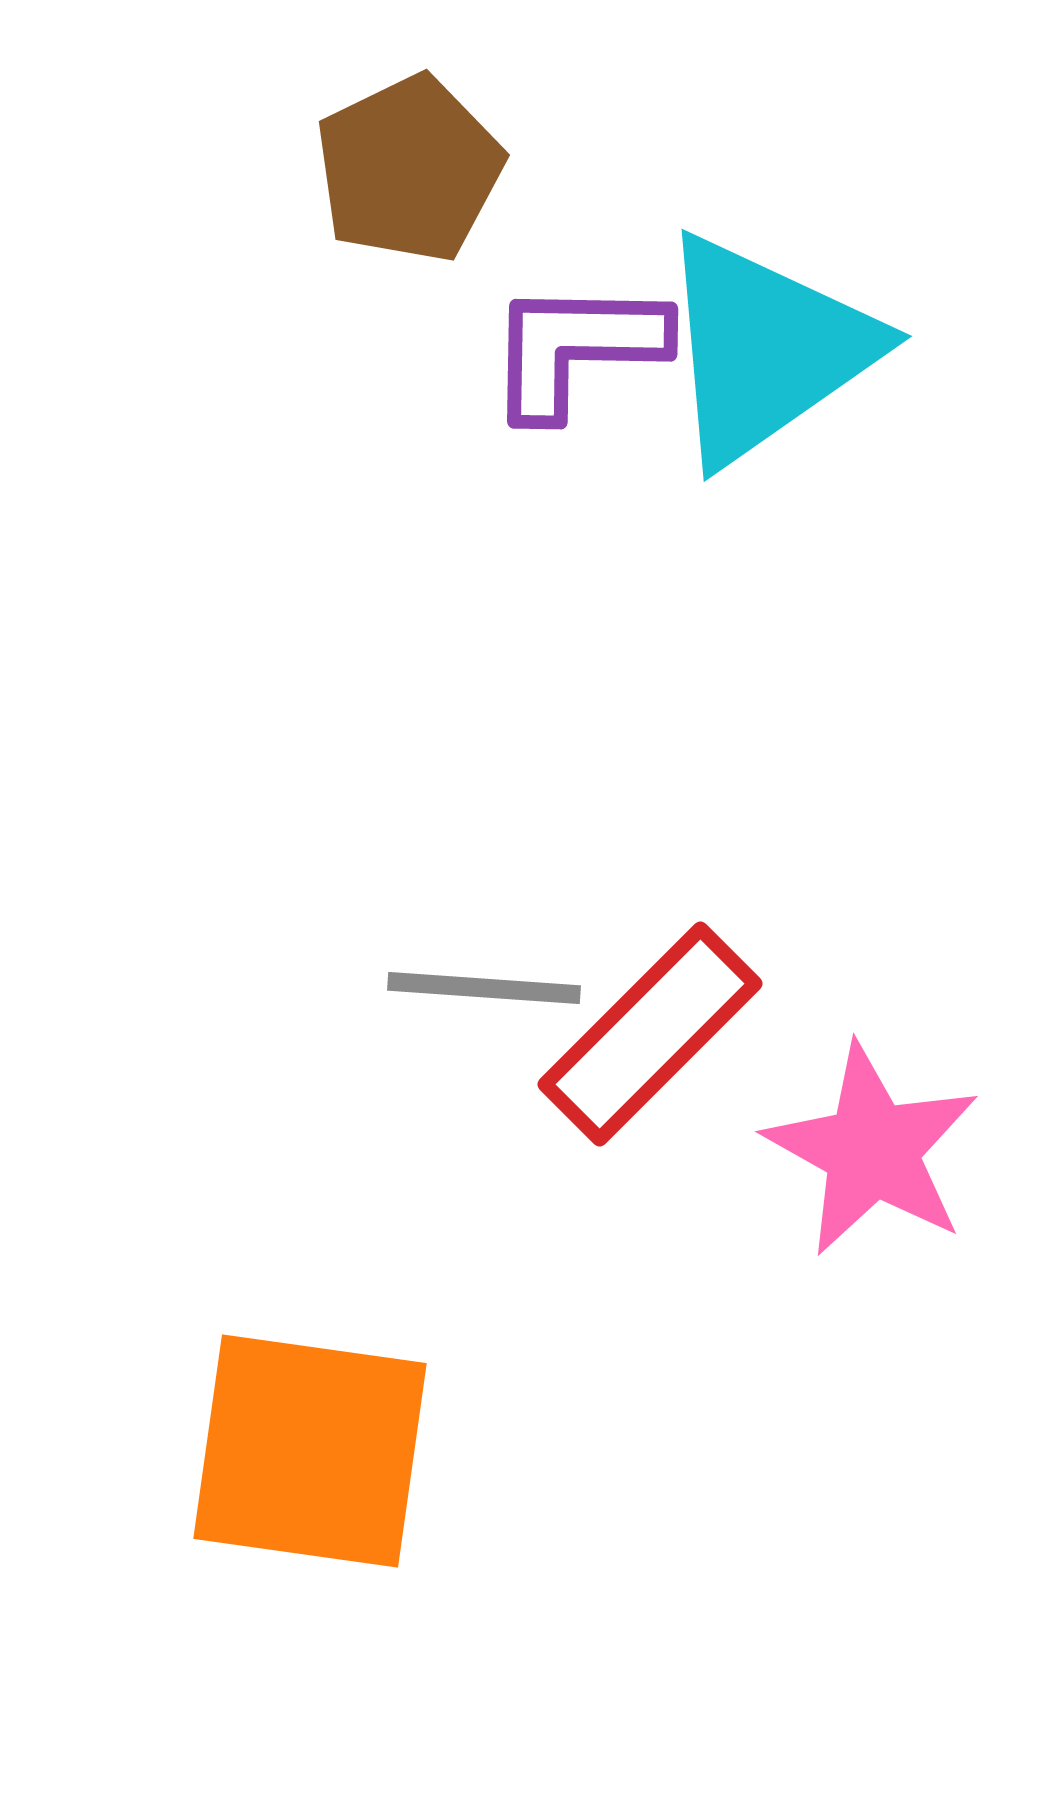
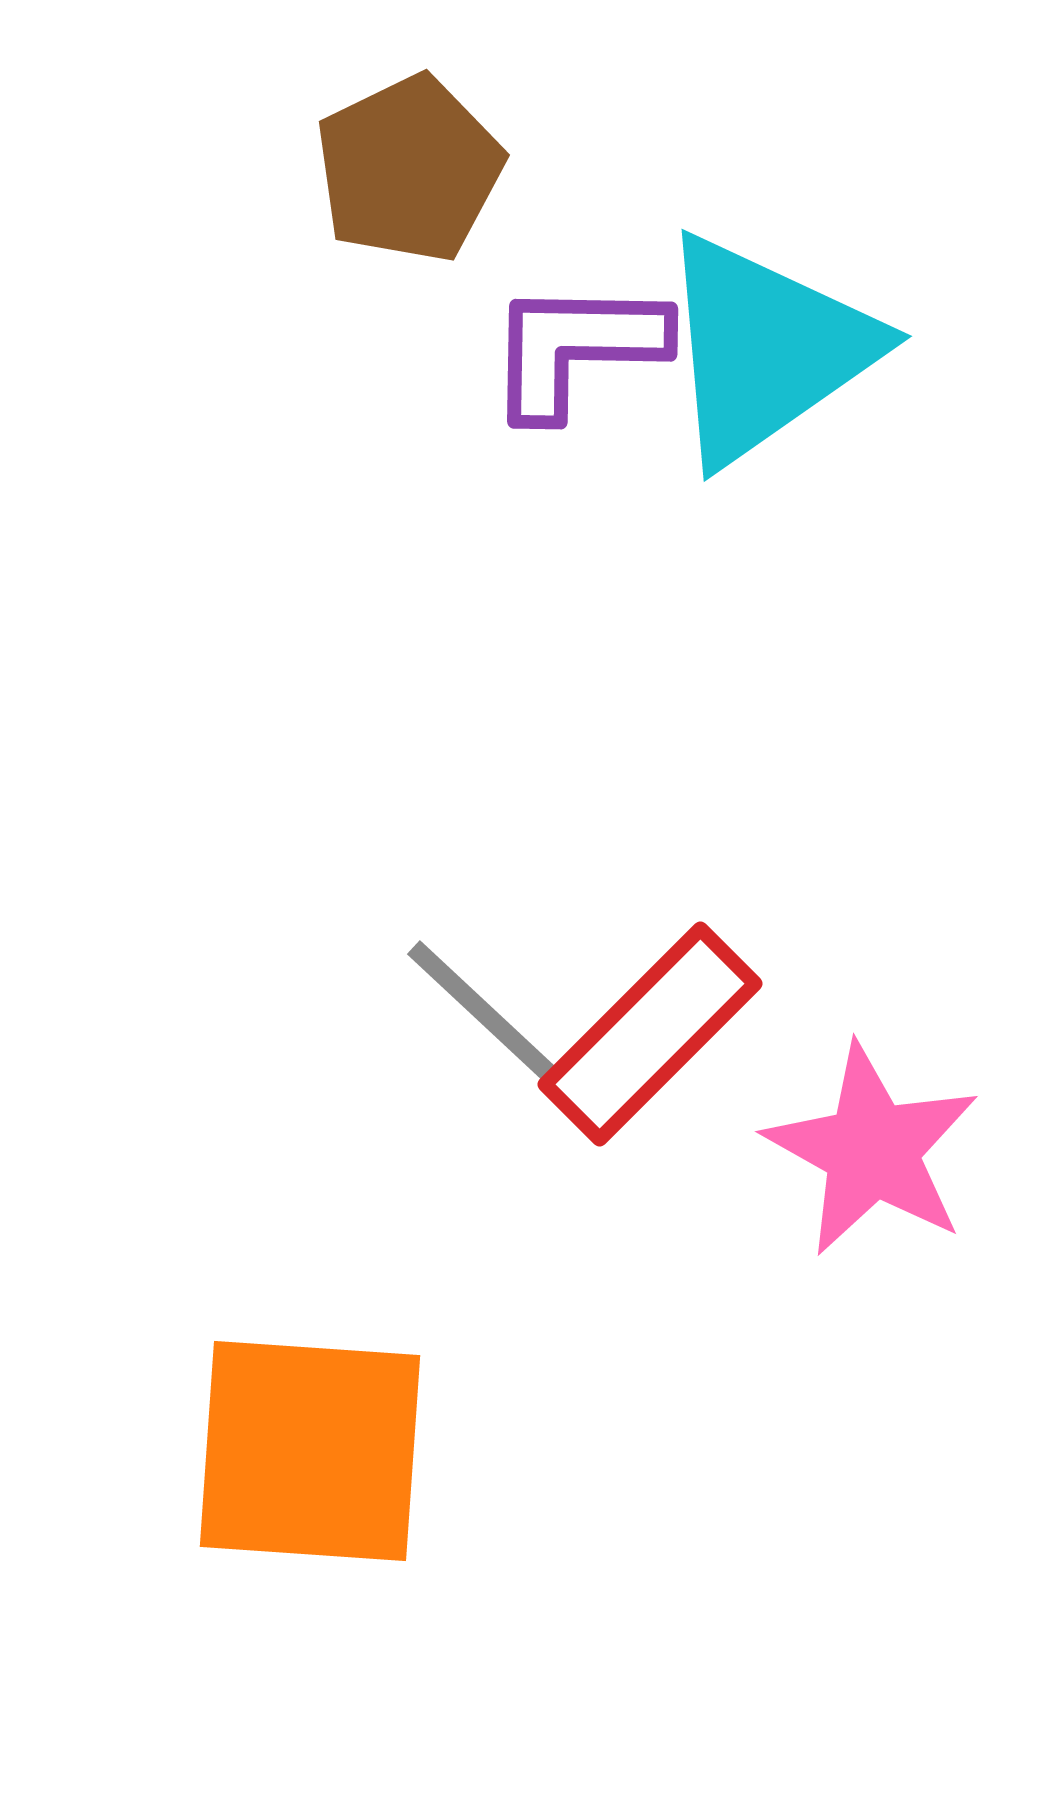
gray line: moved 25 px down; rotated 39 degrees clockwise
orange square: rotated 4 degrees counterclockwise
